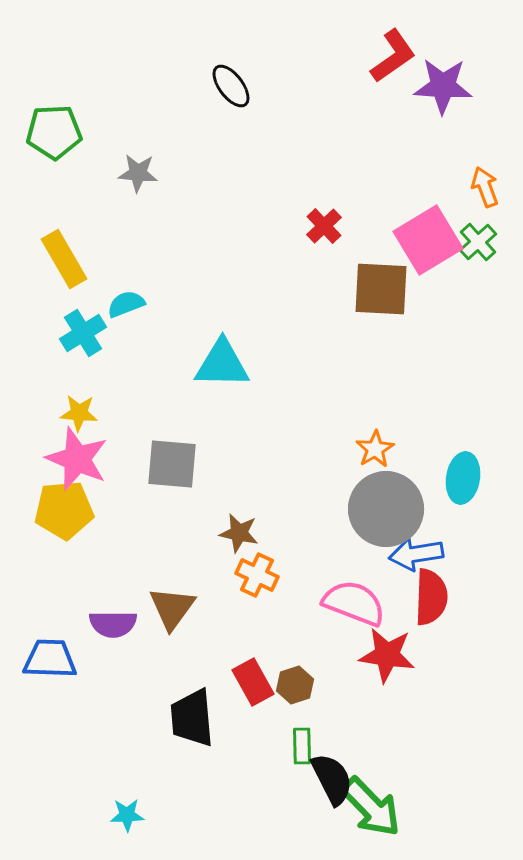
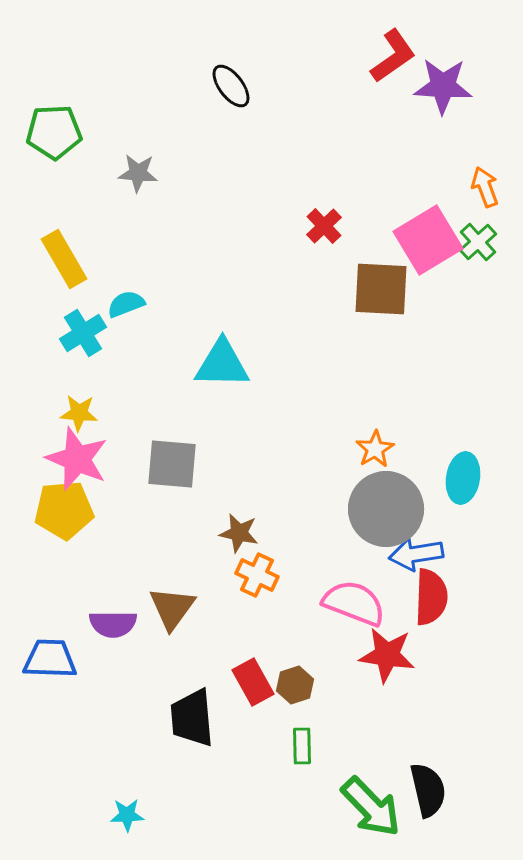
black semicircle: moved 96 px right, 11 px down; rotated 14 degrees clockwise
